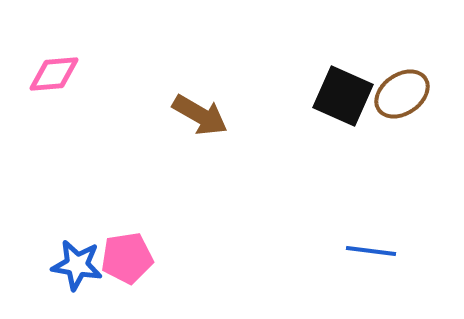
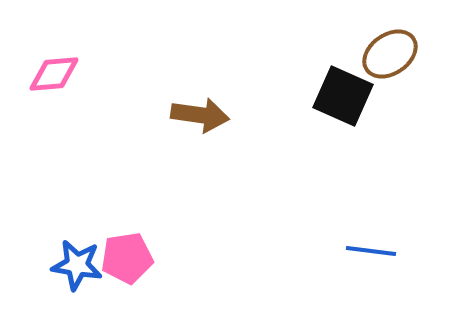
brown ellipse: moved 12 px left, 40 px up
brown arrow: rotated 22 degrees counterclockwise
